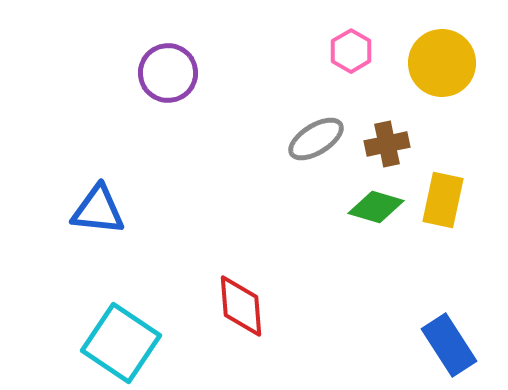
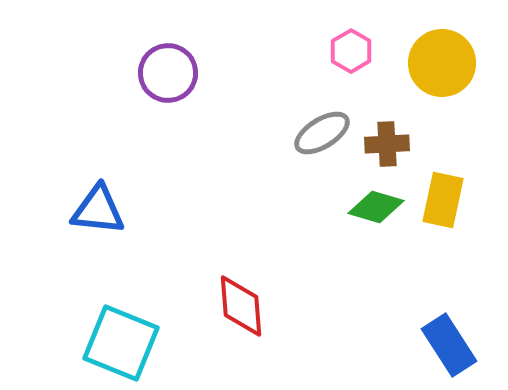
gray ellipse: moved 6 px right, 6 px up
brown cross: rotated 9 degrees clockwise
cyan square: rotated 12 degrees counterclockwise
